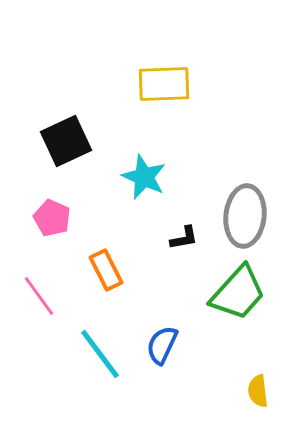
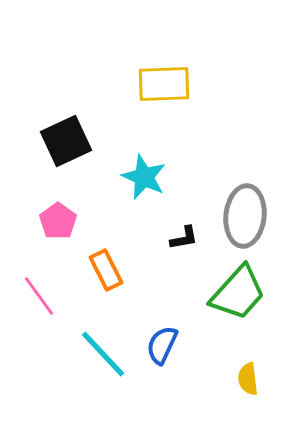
pink pentagon: moved 6 px right, 3 px down; rotated 12 degrees clockwise
cyan line: moved 3 px right; rotated 6 degrees counterclockwise
yellow semicircle: moved 10 px left, 12 px up
